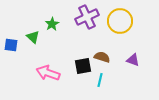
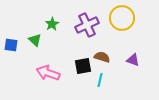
purple cross: moved 8 px down
yellow circle: moved 2 px right, 3 px up
green triangle: moved 2 px right, 3 px down
